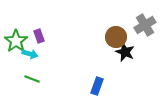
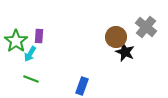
gray cross: moved 1 px right, 2 px down; rotated 20 degrees counterclockwise
purple rectangle: rotated 24 degrees clockwise
cyan arrow: rotated 105 degrees clockwise
green line: moved 1 px left
blue rectangle: moved 15 px left
